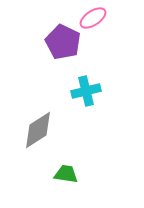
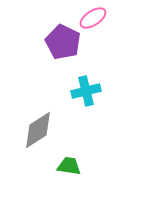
green trapezoid: moved 3 px right, 8 px up
